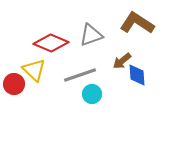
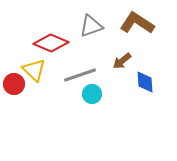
gray triangle: moved 9 px up
blue diamond: moved 8 px right, 7 px down
